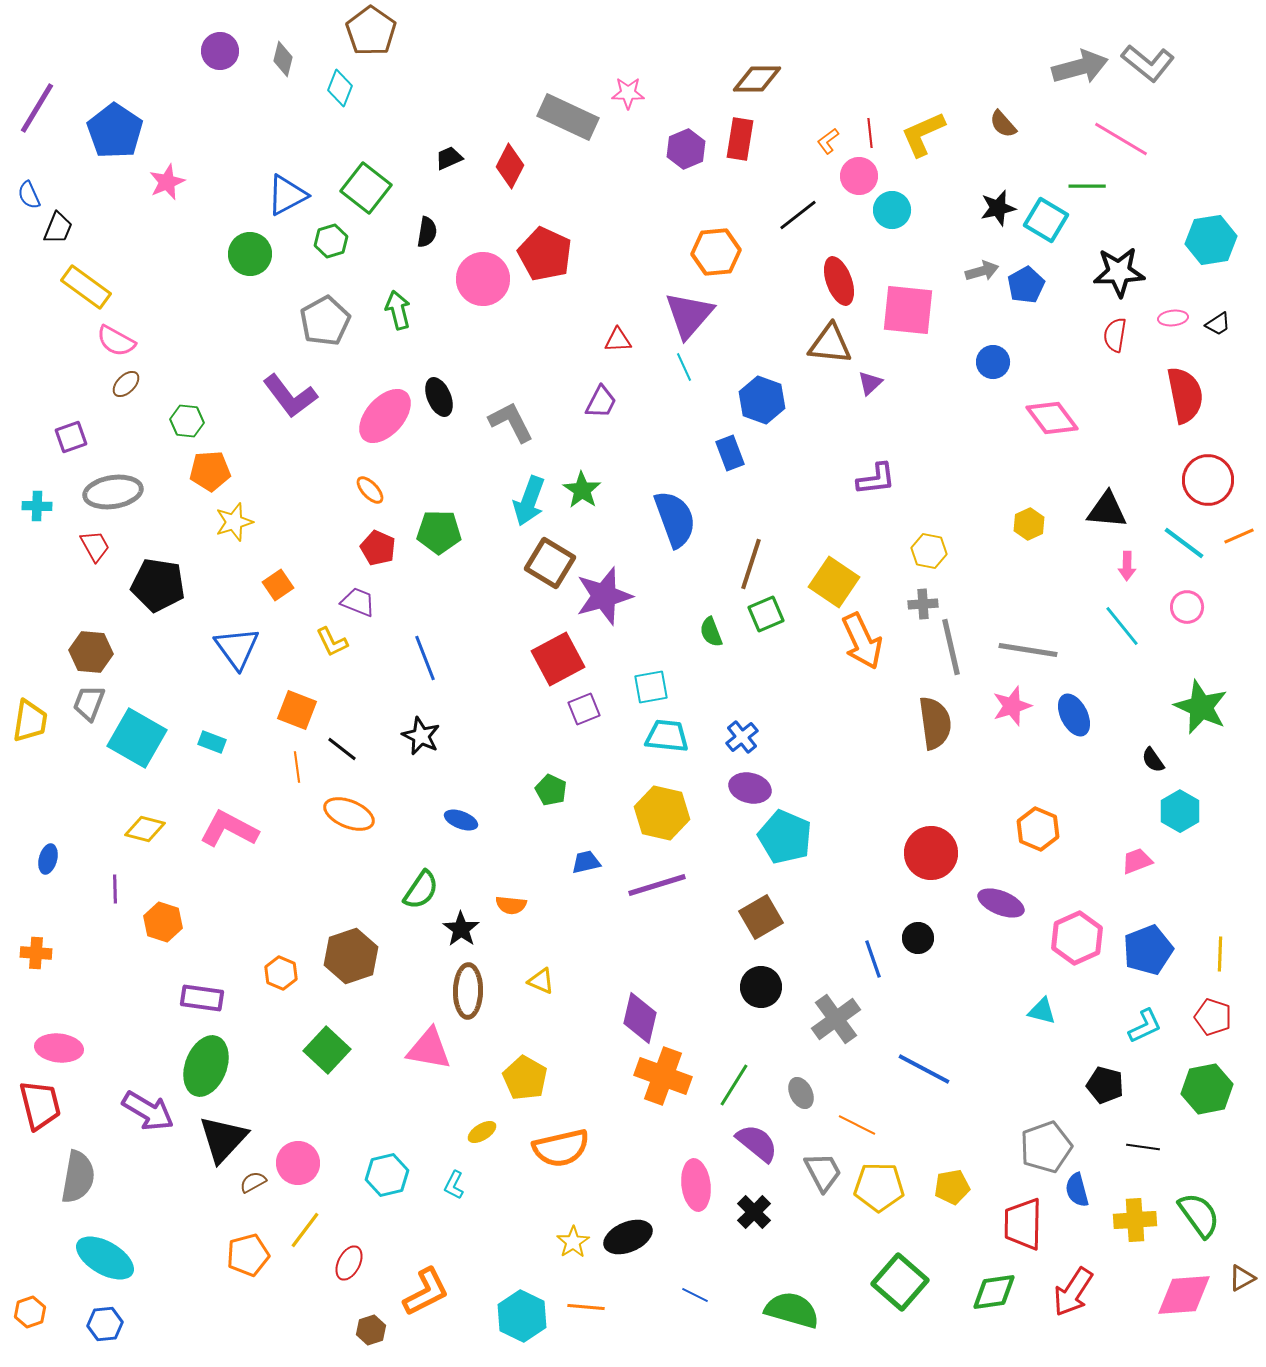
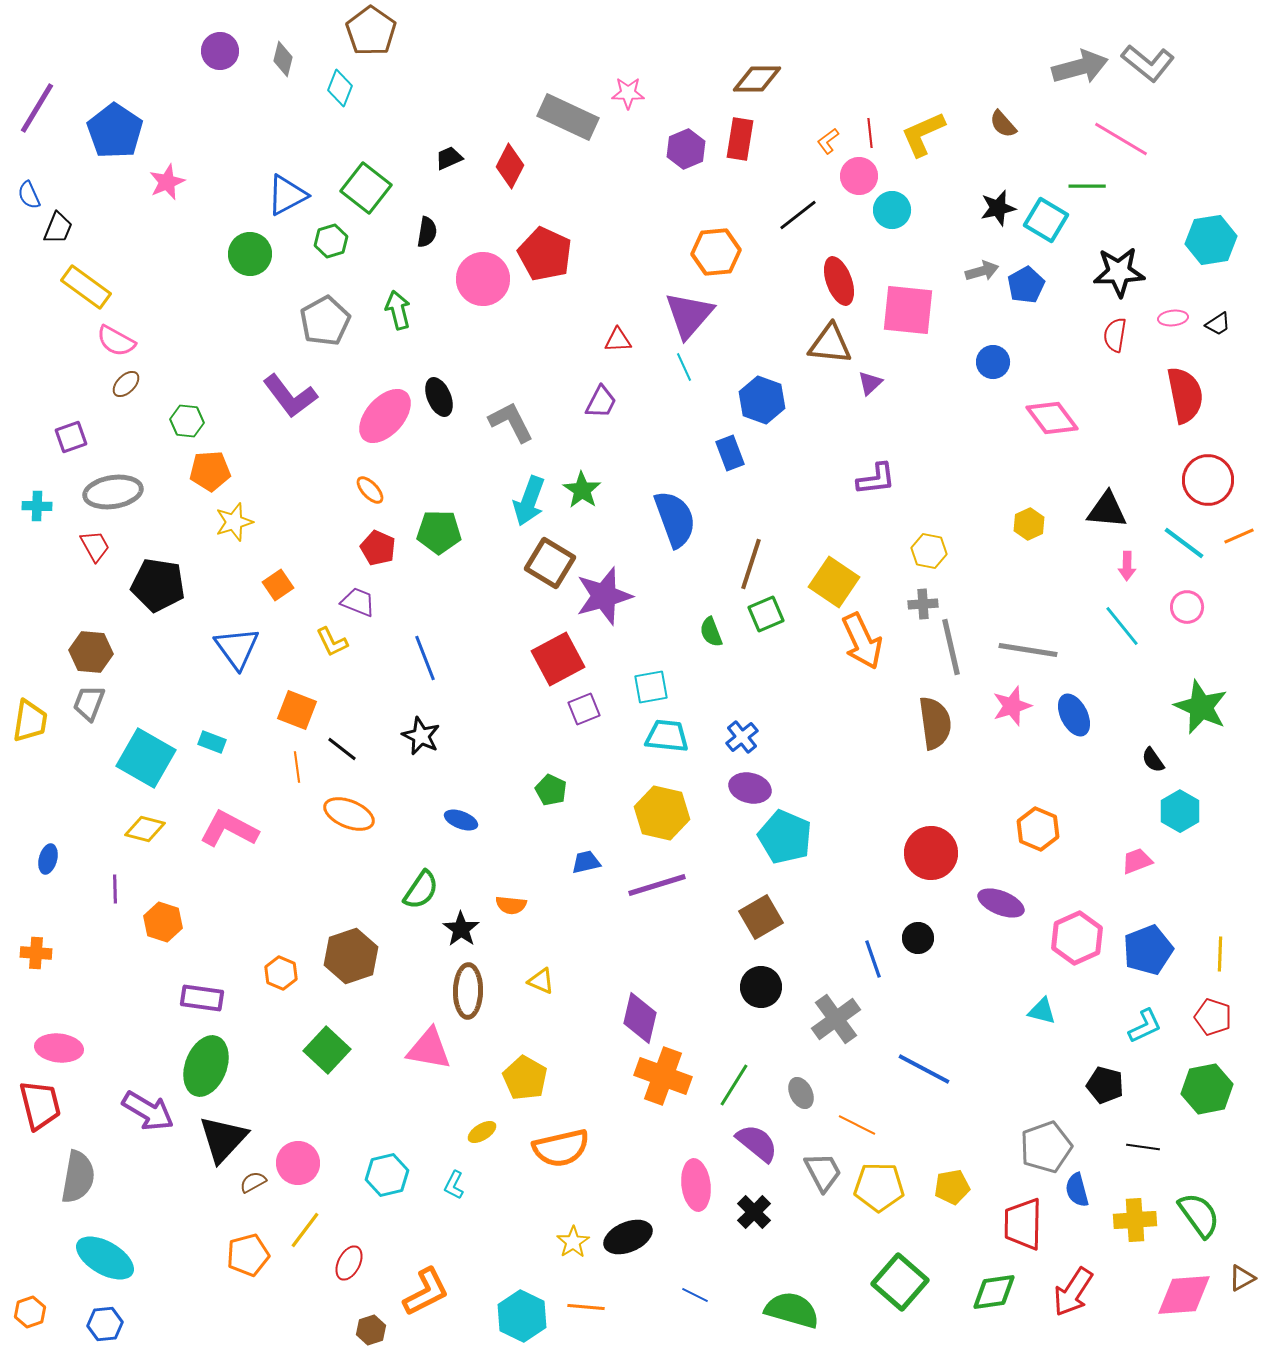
cyan square at (137, 738): moved 9 px right, 20 px down
